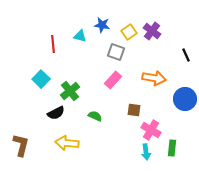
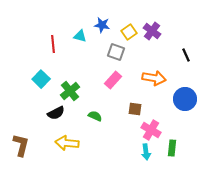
brown square: moved 1 px right, 1 px up
